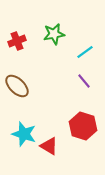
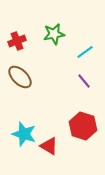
brown ellipse: moved 3 px right, 9 px up
